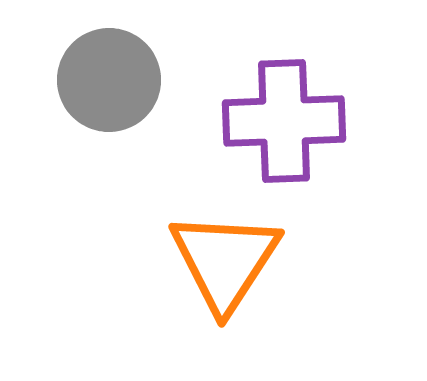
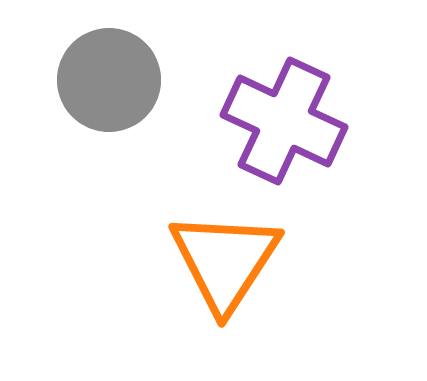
purple cross: rotated 27 degrees clockwise
